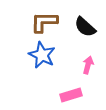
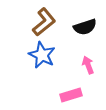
brown L-shape: rotated 140 degrees clockwise
black semicircle: rotated 60 degrees counterclockwise
pink arrow: rotated 36 degrees counterclockwise
